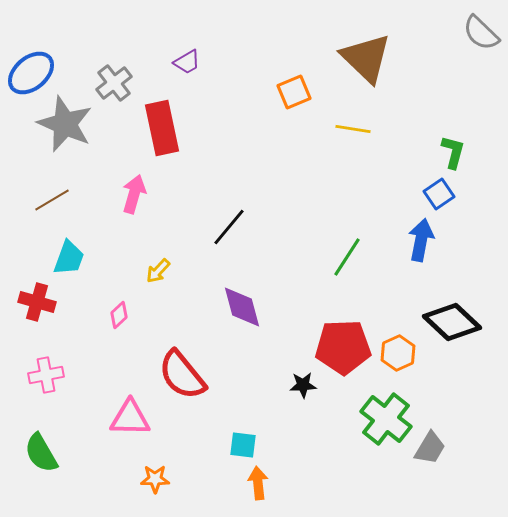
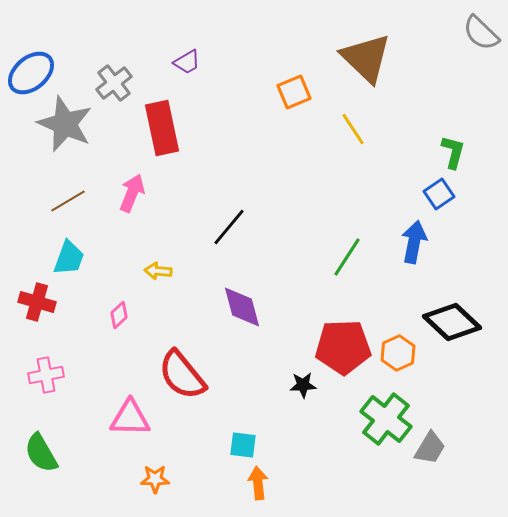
yellow line: rotated 48 degrees clockwise
pink arrow: moved 2 px left, 1 px up; rotated 6 degrees clockwise
brown line: moved 16 px right, 1 px down
blue arrow: moved 7 px left, 2 px down
yellow arrow: rotated 52 degrees clockwise
